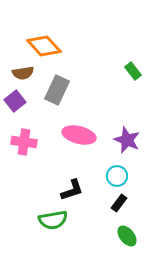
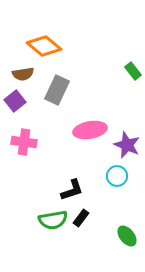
orange diamond: rotated 8 degrees counterclockwise
brown semicircle: moved 1 px down
pink ellipse: moved 11 px right, 5 px up; rotated 24 degrees counterclockwise
purple star: moved 5 px down
black rectangle: moved 38 px left, 15 px down
